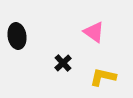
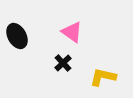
pink triangle: moved 22 px left
black ellipse: rotated 20 degrees counterclockwise
